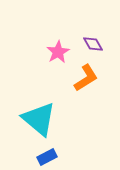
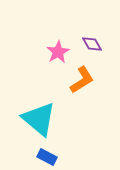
purple diamond: moved 1 px left
orange L-shape: moved 4 px left, 2 px down
blue rectangle: rotated 54 degrees clockwise
